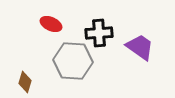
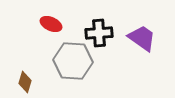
purple trapezoid: moved 2 px right, 9 px up
